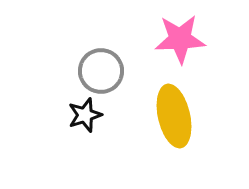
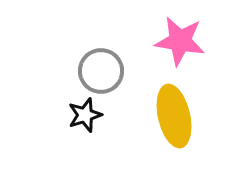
pink star: moved 2 px down; rotated 12 degrees clockwise
